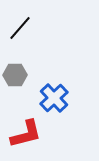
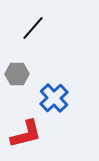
black line: moved 13 px right
gray hexagon: moved 2 px right, 1 px up
